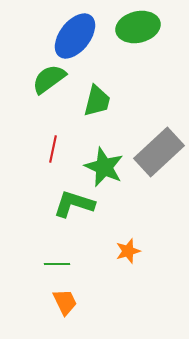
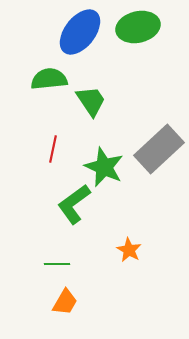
blue ellipse: moved 5 px right, 4 px up
green semicircle: rotated 30 degrees clockwise
green trapezoid: moved 6 px left; rotated 48 degrees counterclockwise
gray rectangle: moved 3 px up
green L-shape: rotated 54 degrees counterclockwise
orange star: moved 1 px right, 1 px up; rotated 25 degrees counterclockwise
orange trapezoid: rotated 56 degrees clockwise
